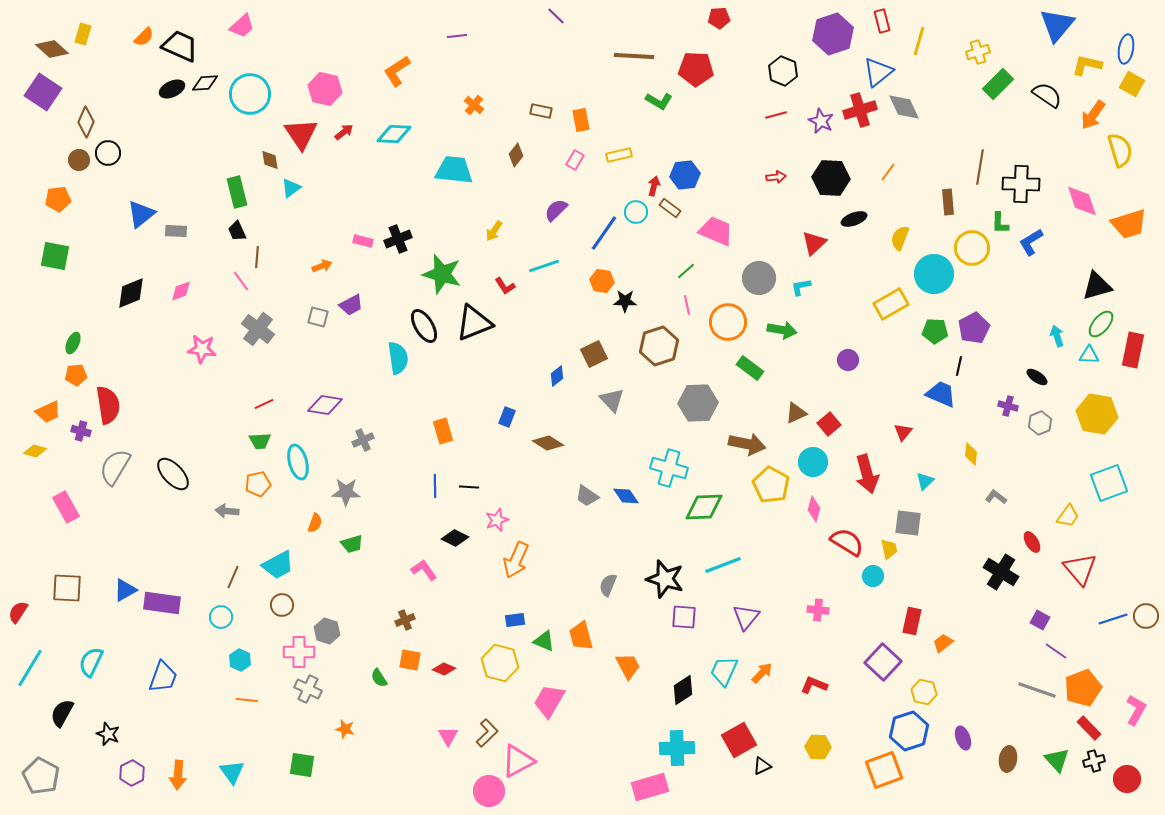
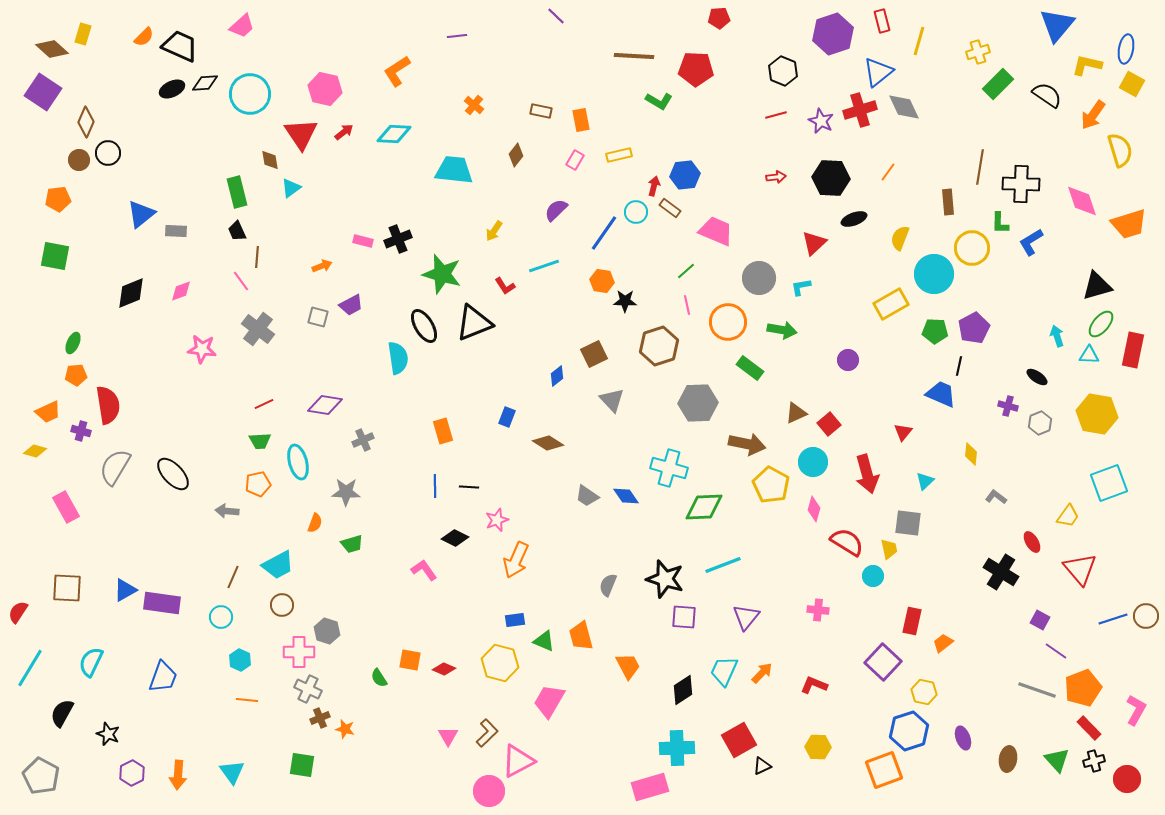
brown cross at (405, 620): moved 85 px left, 98 px down
